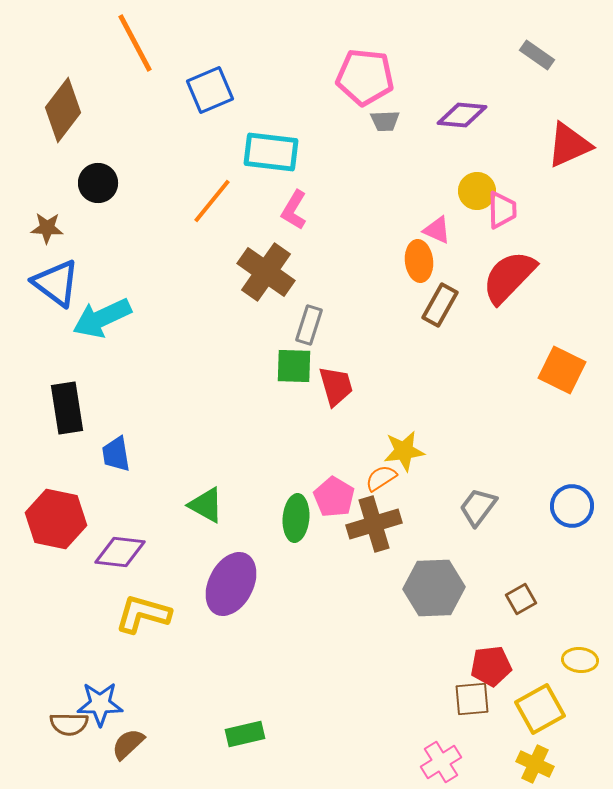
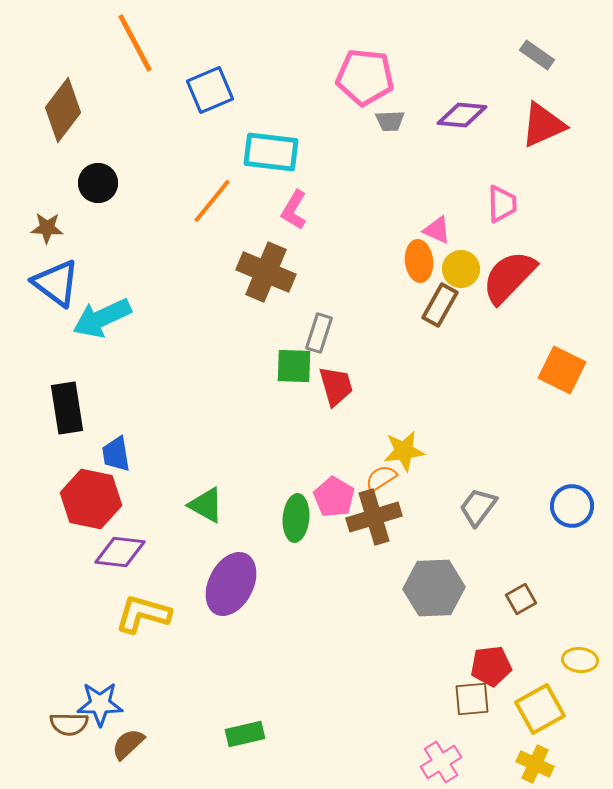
gray trapezoid at (385, 121): moved 5 px right
red triangle at (569, 145): moved 26 px left, 20 px up
yellow circle at (477, 191): moved 16 px left, 78 px down
pink trapezoid at (502, 210): moved 6 px up
brown cross at (266, 272): rotated 12 degrees counterclockwise
gray rectangle at (309, 325): moved 10 px right, 8 px down
red hexagon at (56, 519): moved 35 px right, 20 px up
brown cross at (374, 524): moved 7 px up
